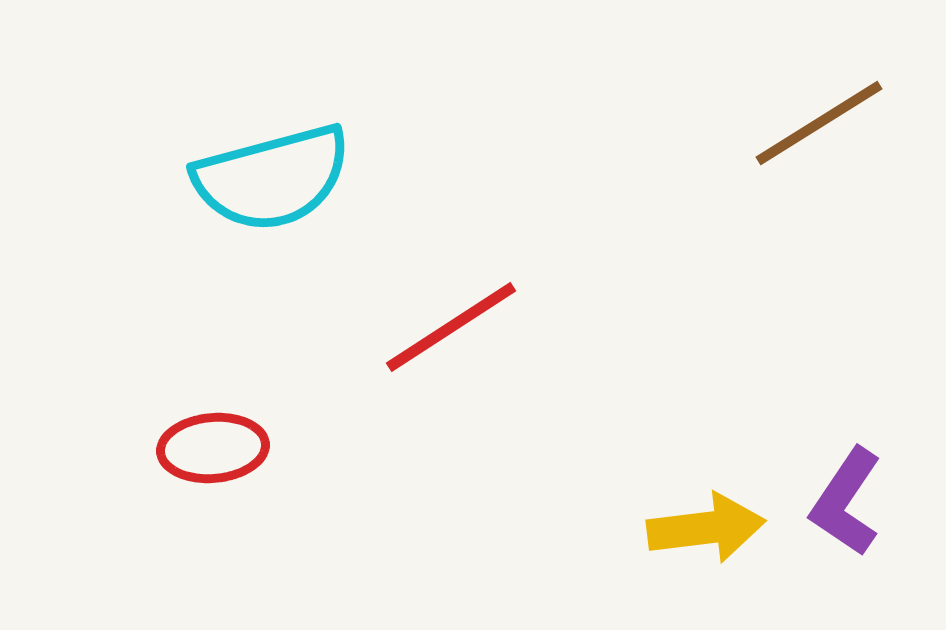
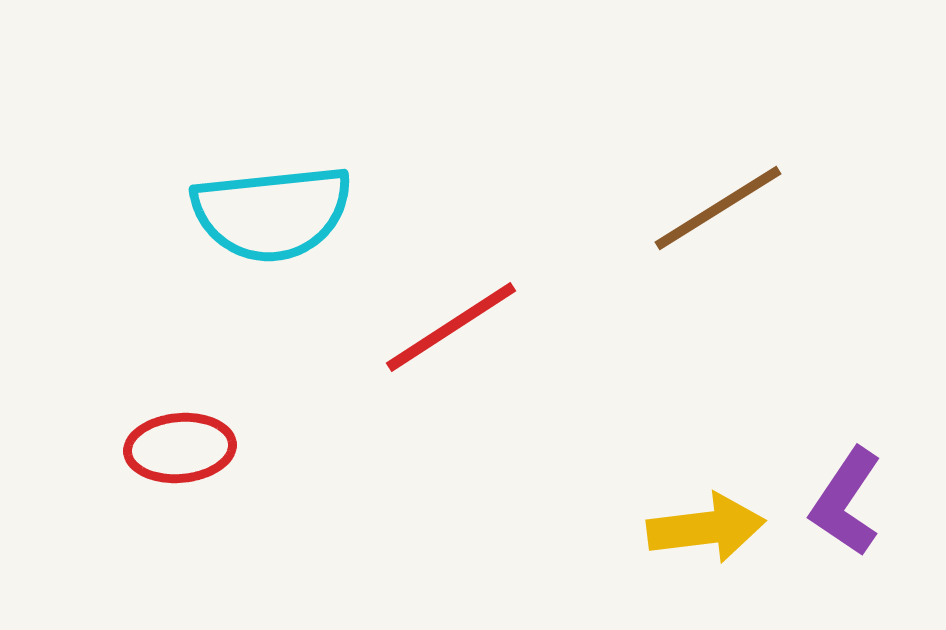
brown line: moved 101 px left, 85 px down
cyan semicircle: moved 35 px down; rotated 9 degrees clockwise
red ellipse: moved 33 px left
